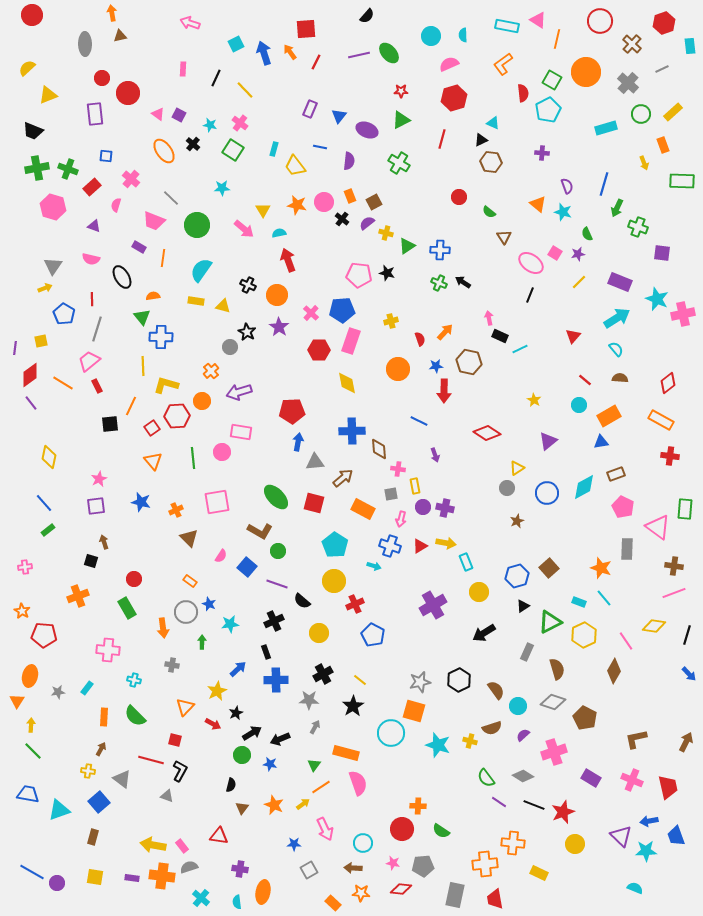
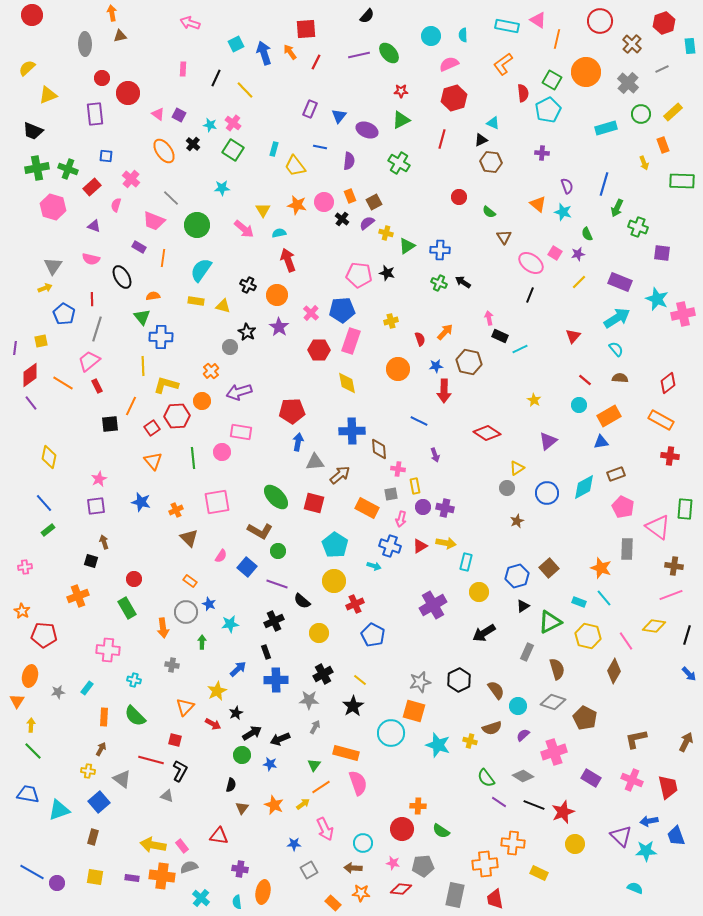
pink cross at (240, 123): moved 7 px left
brown arrow at (343, 478): moved 3 px left, 3 px up
orange rectangle at (363, 509): moved 4 px right, 1 px up
cyan rectangle at (466, 562): rotated 36 degrees clockwise
pink line at (674, 593): moved 3 px left, 2 px down
yellow hexagon at (584, 635): moved 4 px right, 1 px down; rotated 20 degrees counterclockwise
